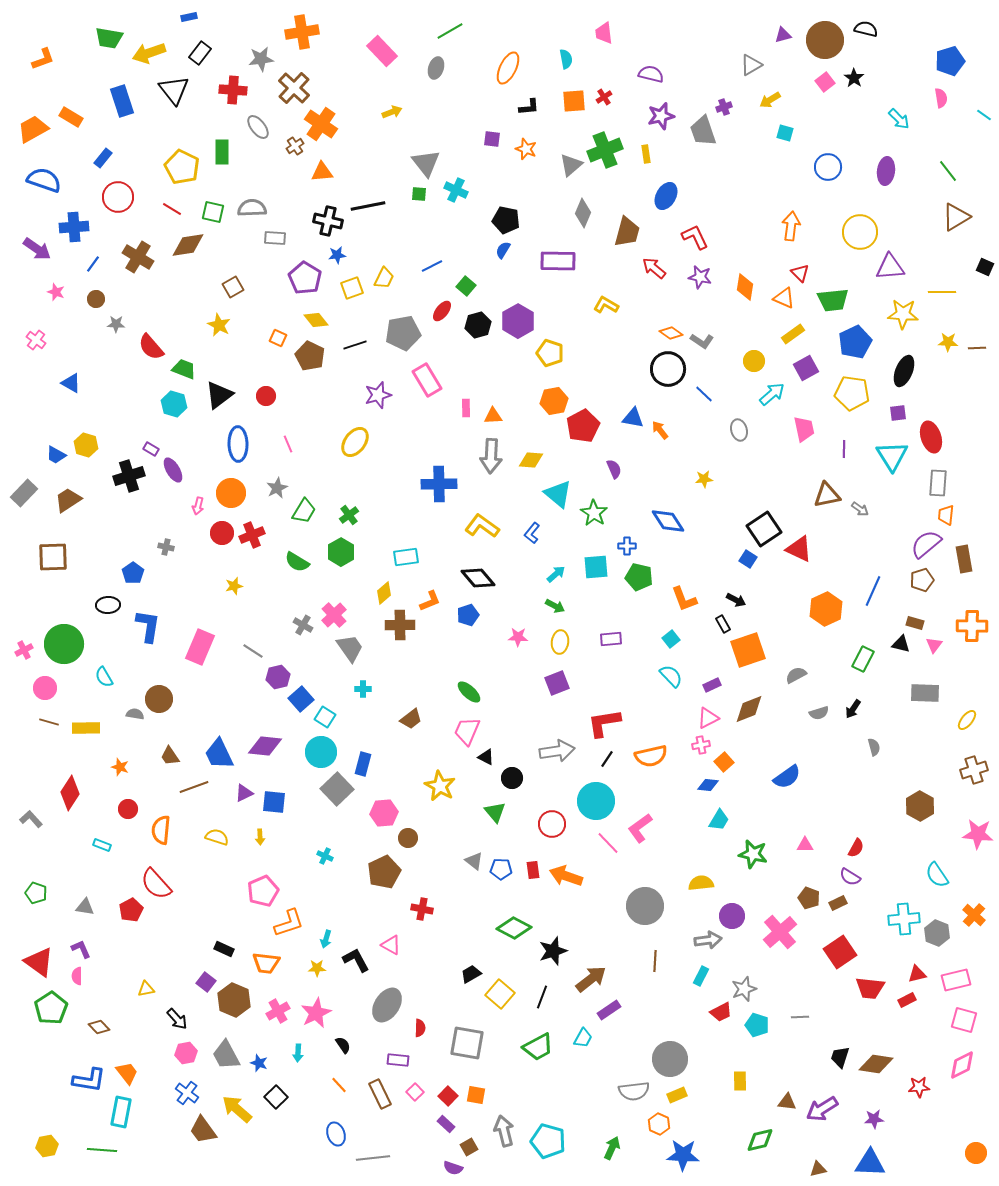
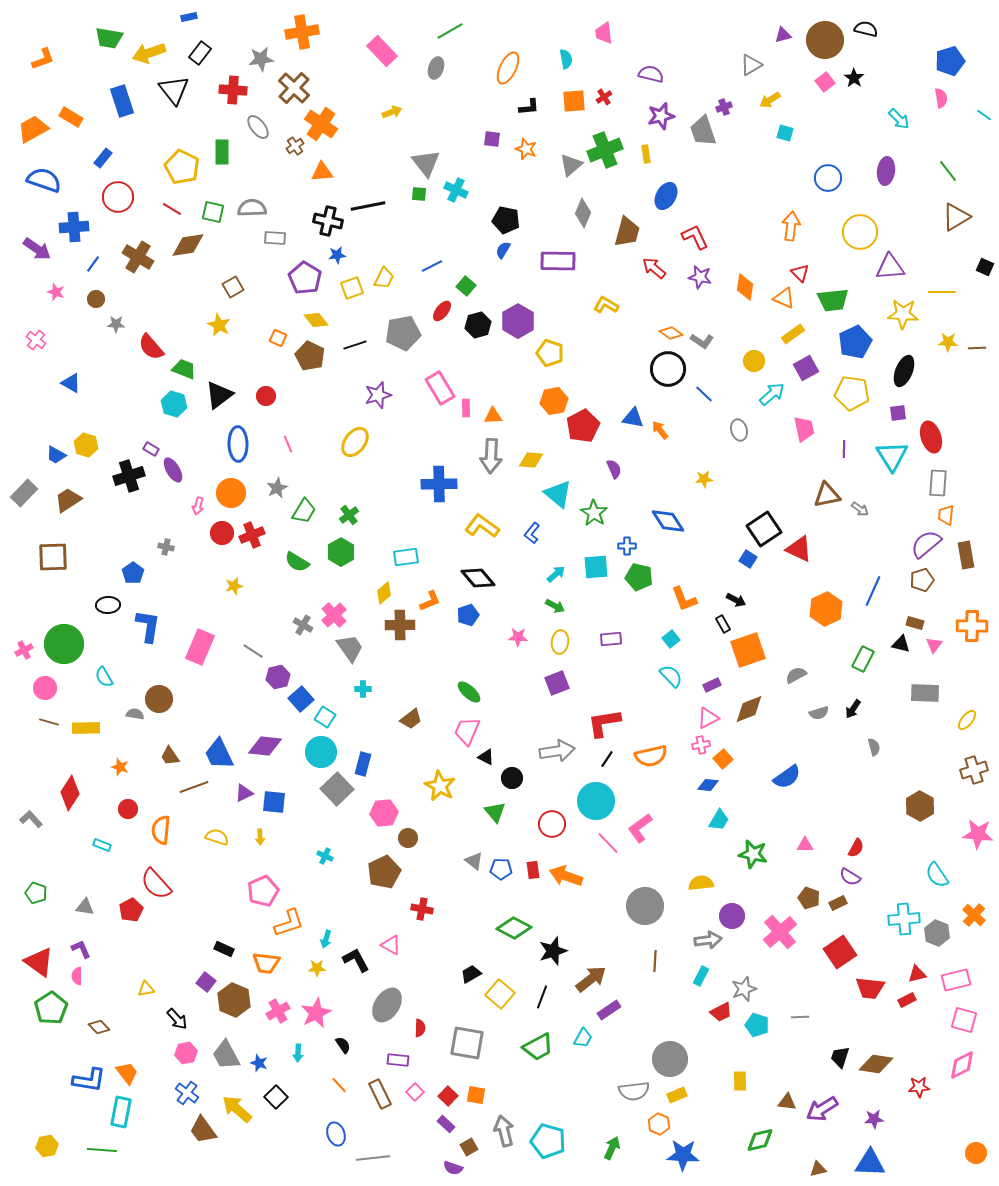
blue circle at (828, 167): moved 11 px down
pink rectangle at (427, 380): moved 13 px right, 8 px down
brown rectangle at (964, 559): moved 2 px right, 4 px up
orange square at (724, 762): moved 1 px left, 3 px up
